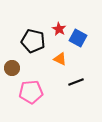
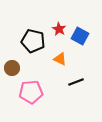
blue square: moved 2 px right, 2 px up
